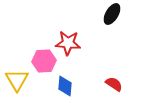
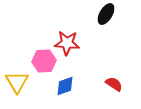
black ellipse: moved 6 px left
red star: moved 1 px left
yellow triangle: moved 2 px down
blue diamond: rotated 65 degrees clockwise
